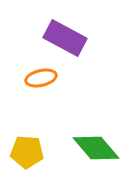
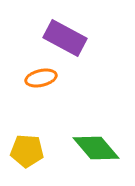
yellow pentagon: moved 1 px up
